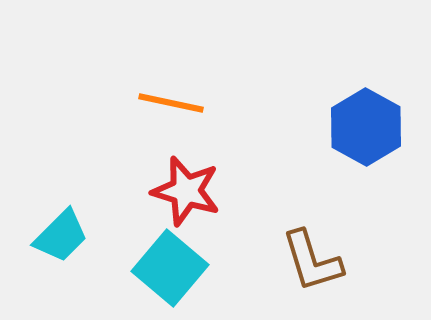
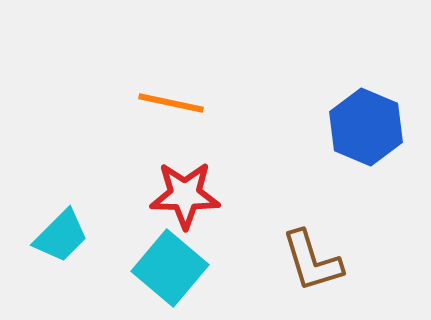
blue hexagon: rotated 6 degrees counterclockwise
red star: moved 1 px left, 4 px down; rotated 16 degrees counterclockwise
